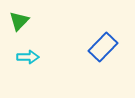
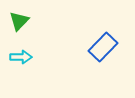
cyan arrow: moved 7 px left
